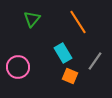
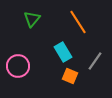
cyan rectangle: moved 1 px up
pink circle: moved 1 px up
